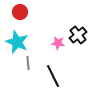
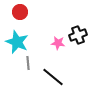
black cross: rotated 18 degrees clockwise
black line: moved 1 px down; rotated 25 degrees counterclockwise
